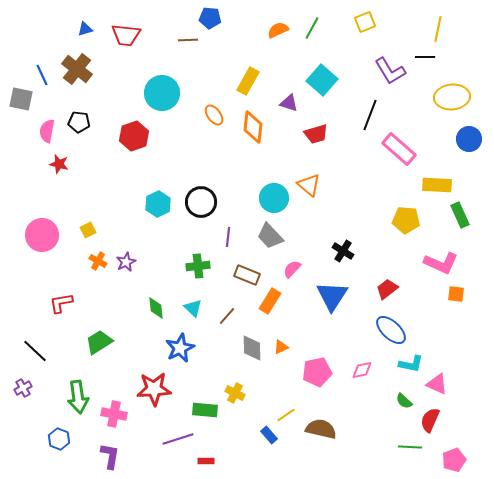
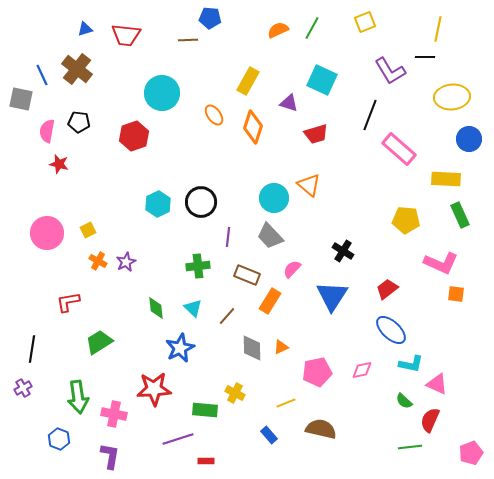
cyan square at (322, 80): rotated 16 degrees counterclockwise
orange diamond at (253, 127): rotated 12 degrees clockwise
yellow rectangle at (437, 185): moved 9 px right, 6 px up
pink circle at (42, 235): moved 5 px right, 2 px up
red L-shape at (61, 303): moved 7 px right, 1 px up
black line at (35, 351): moved 3 px left, 2 px up; rotated 56 degrees clockwise
yellow line at (286, 415): moved 12 px up; rotated 12 degrees clockwise
green line at (410, 447): rotated 10 degrees counterclockwise
pink pentagon at (454, 460): moved 17 px right, 7 px up
